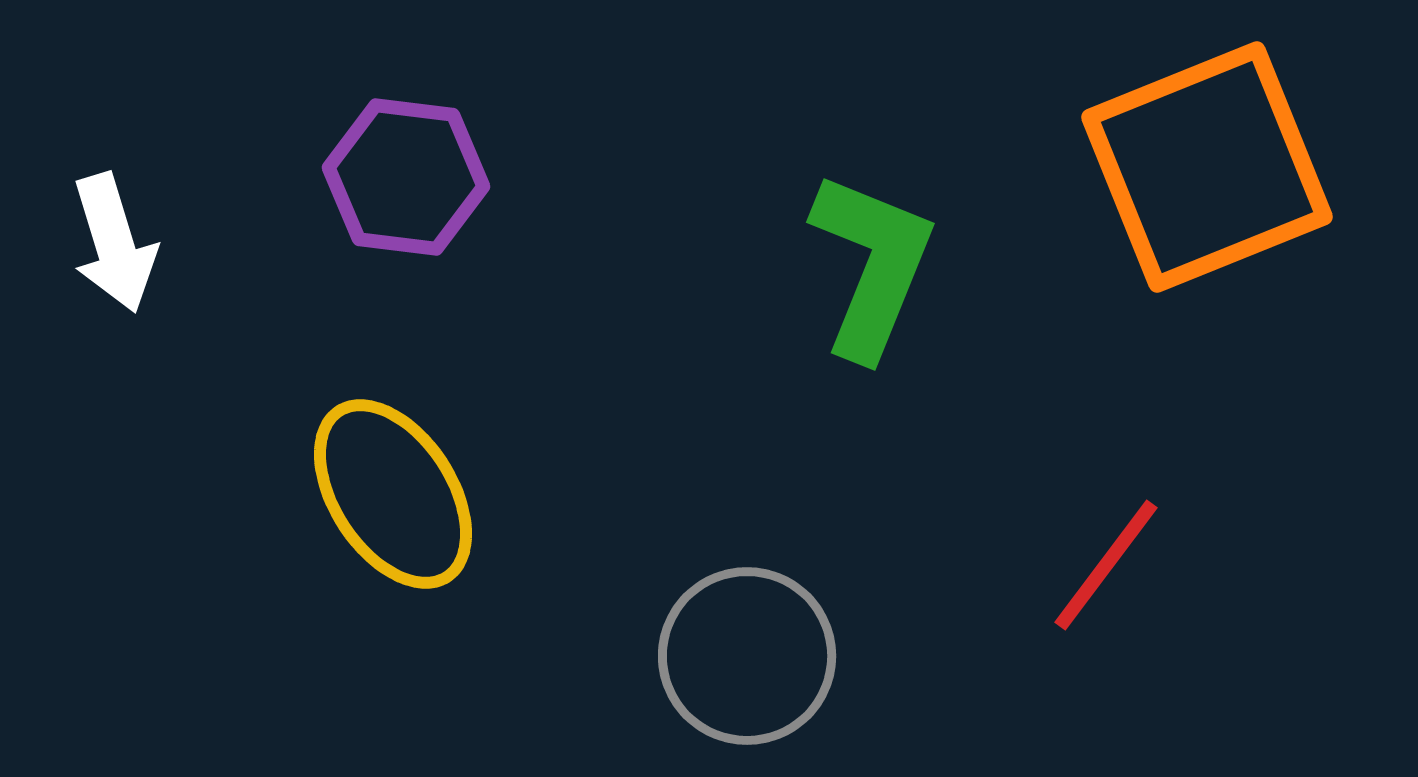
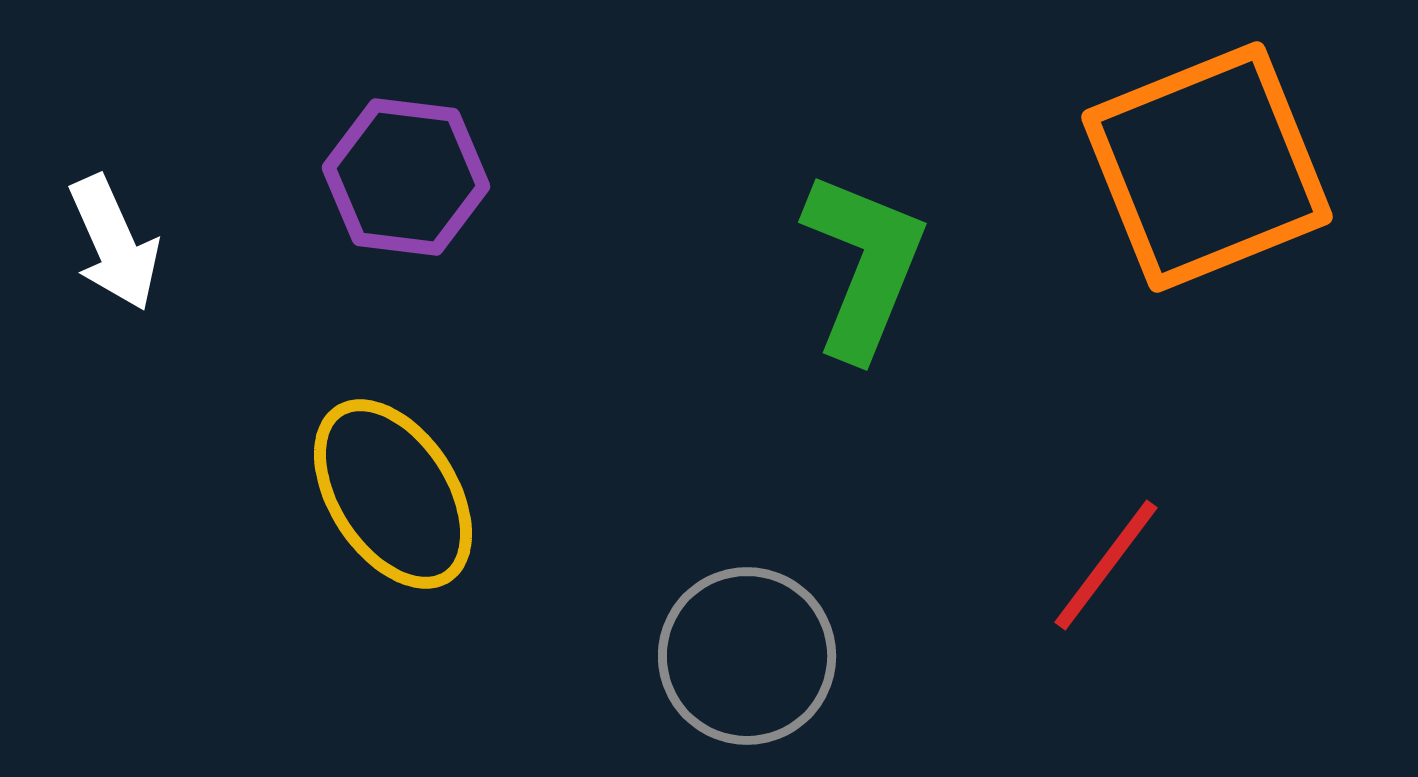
white arrow: rotated 7 degrees counterclockwise
green L-shape: moved 8 px left
